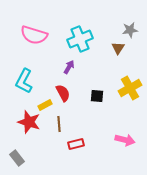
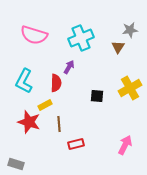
cyan cross: moved 1 px right, 1 px up
brown triangle: moved 1 px up
red semicircle: moved 7 px left, 10 px up; rotated 30 degrees clockwise
pink arrow: moved 5 px down; rotated 78 degrees counterclockwise
gray rectangle: moved 1 px left, 6 px down; rotated 35 degrees counterclockwise
